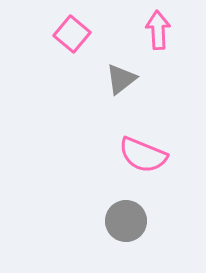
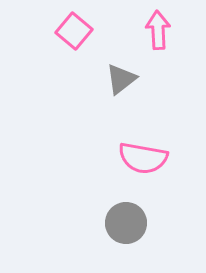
pink square: moved 2 px right, 3 px up
pink semicircle: moved 3 px down; rotated 12 degrees counterclockwise
gray circle: moved 2 px down
